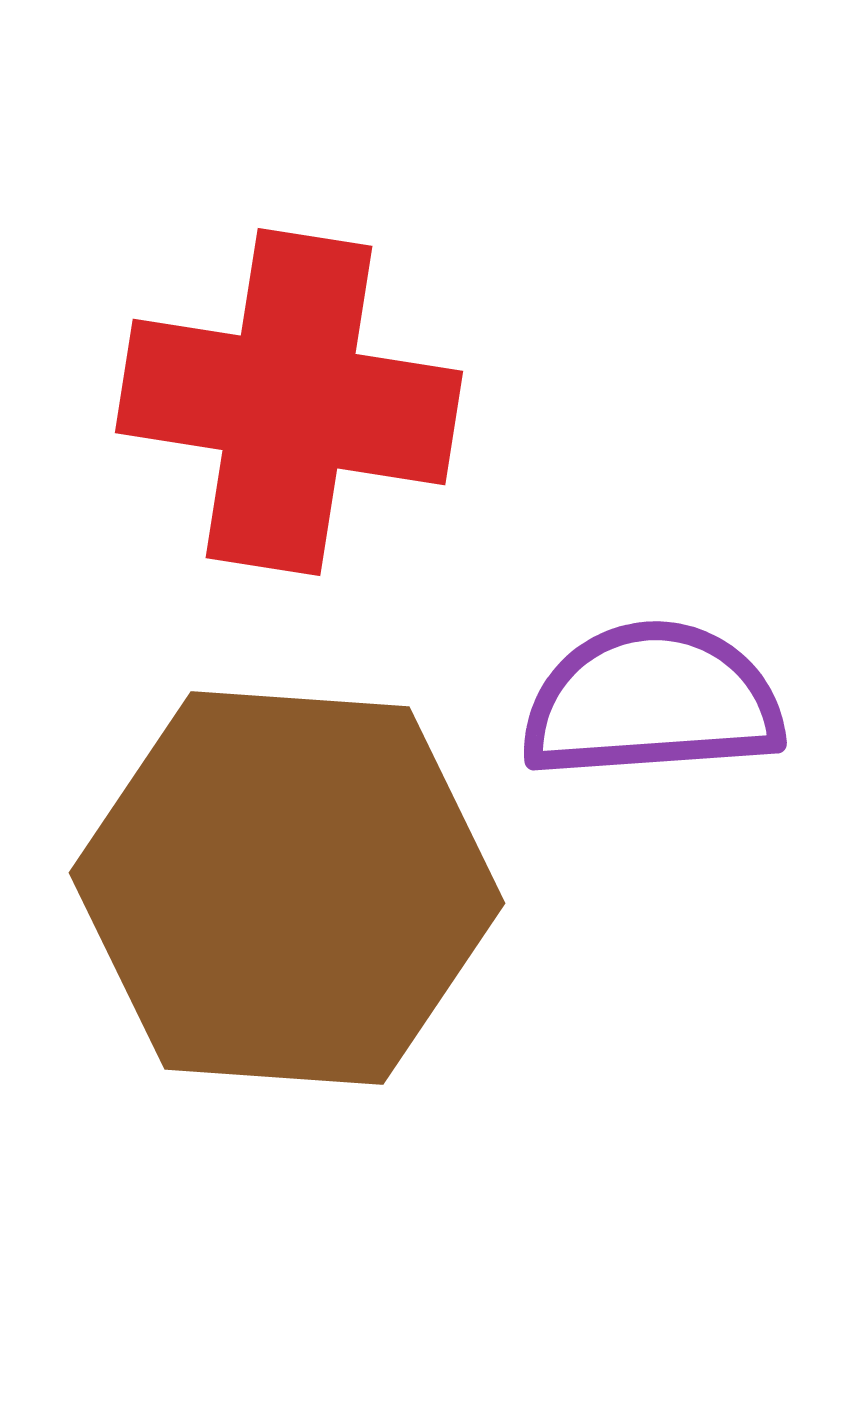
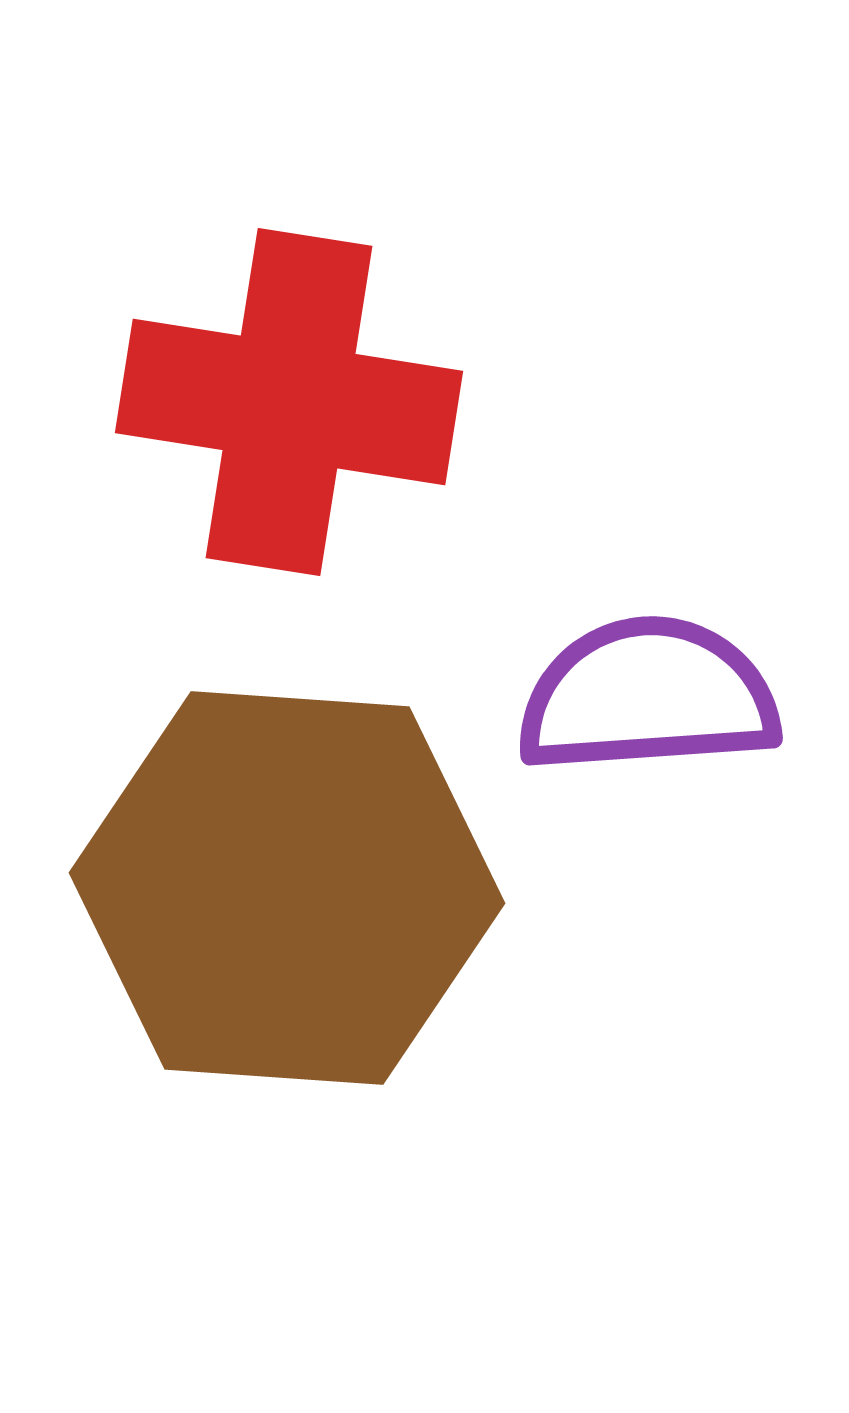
purple semicircle: moved 4 px left, 5 px up
